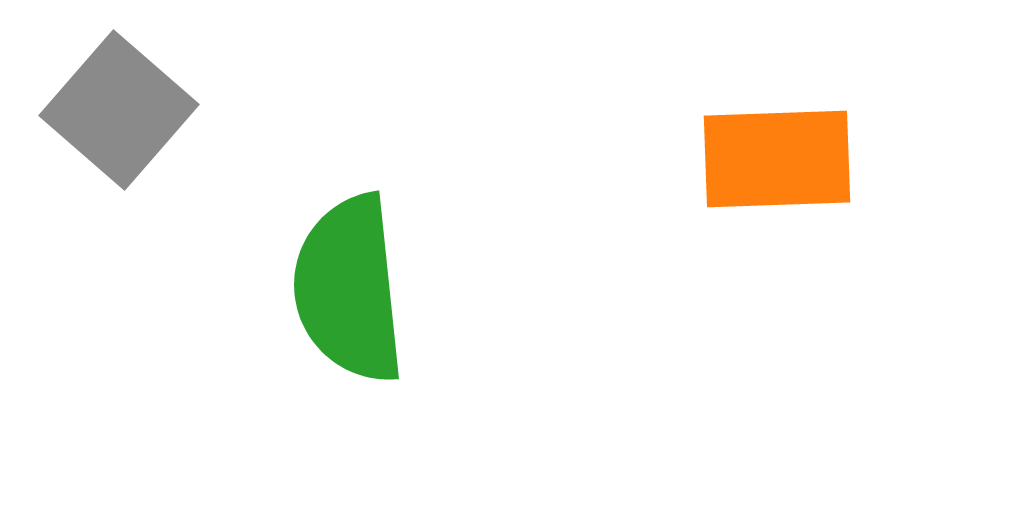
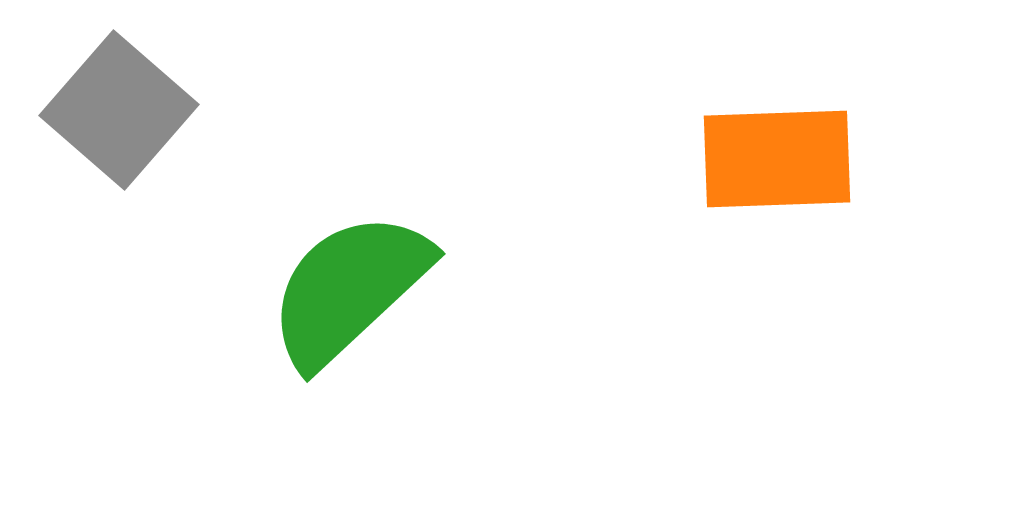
green semicircle: rotated 53 degrees clockwise
